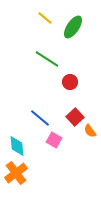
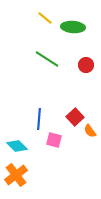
green ellipse: rotated 60 degrees clockwise
red circle: moved 16 px right, 17 px up
blue line: moved 1 px left, 1 px down; rotated 55 degrees clockwise
pink square: rotated 14 degrees counterclockwise
cyan diamond: rotated 40 degrees counterclockwise
orange cross: moved 2 px down
